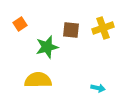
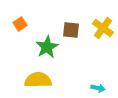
yellow cross: rotated 35 degrees counterclockwise
green star: rotated 15 degrees counterclockwise
